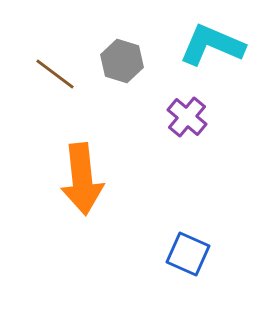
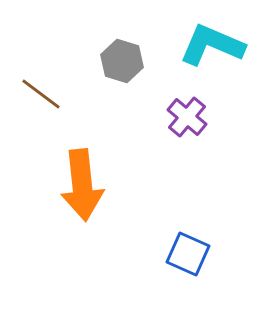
brown line: moved 14 px left, 20 px down
orange arrow: moved 6 px down
